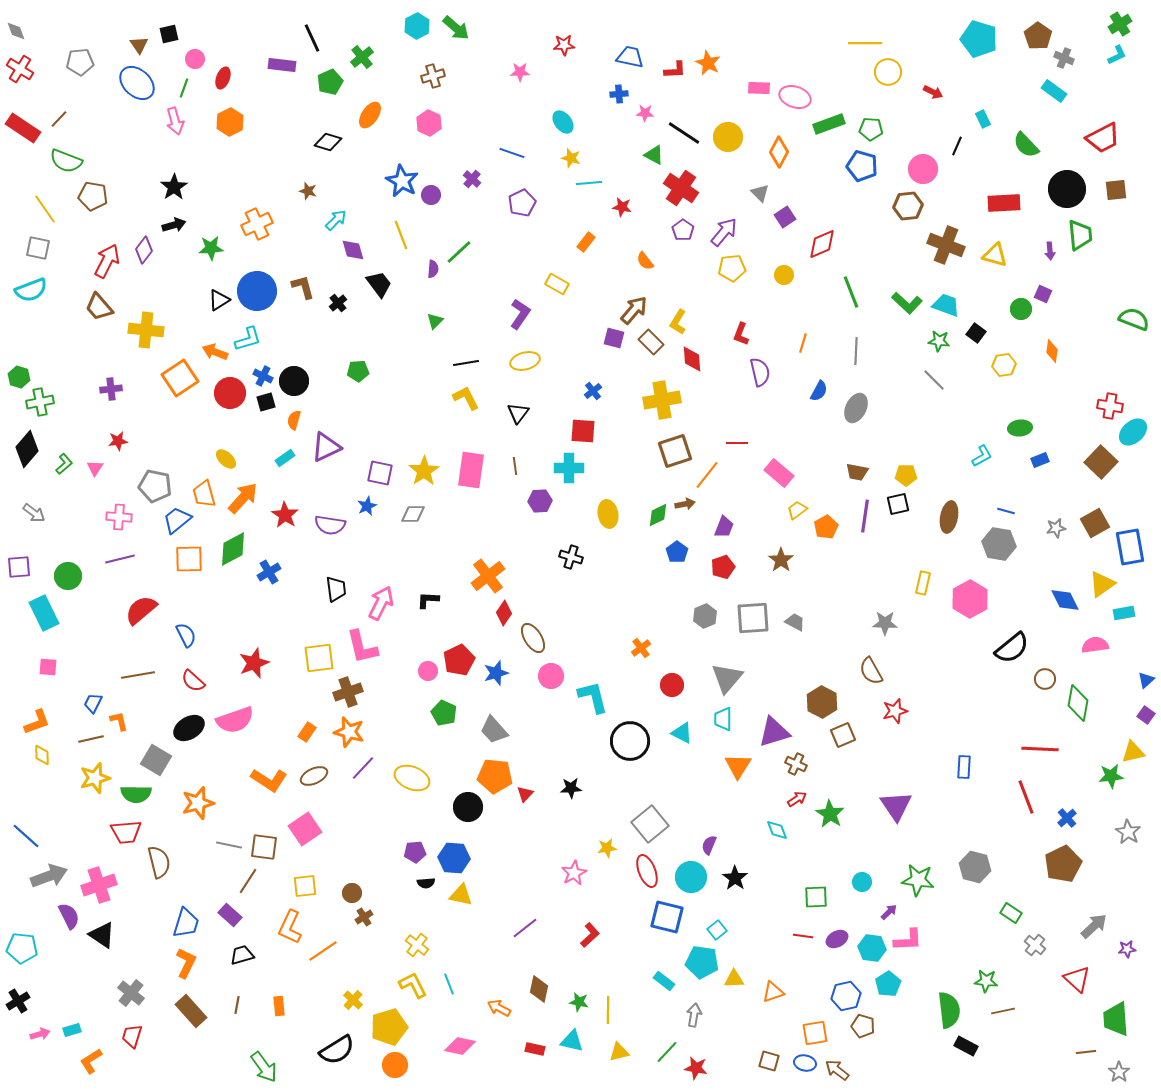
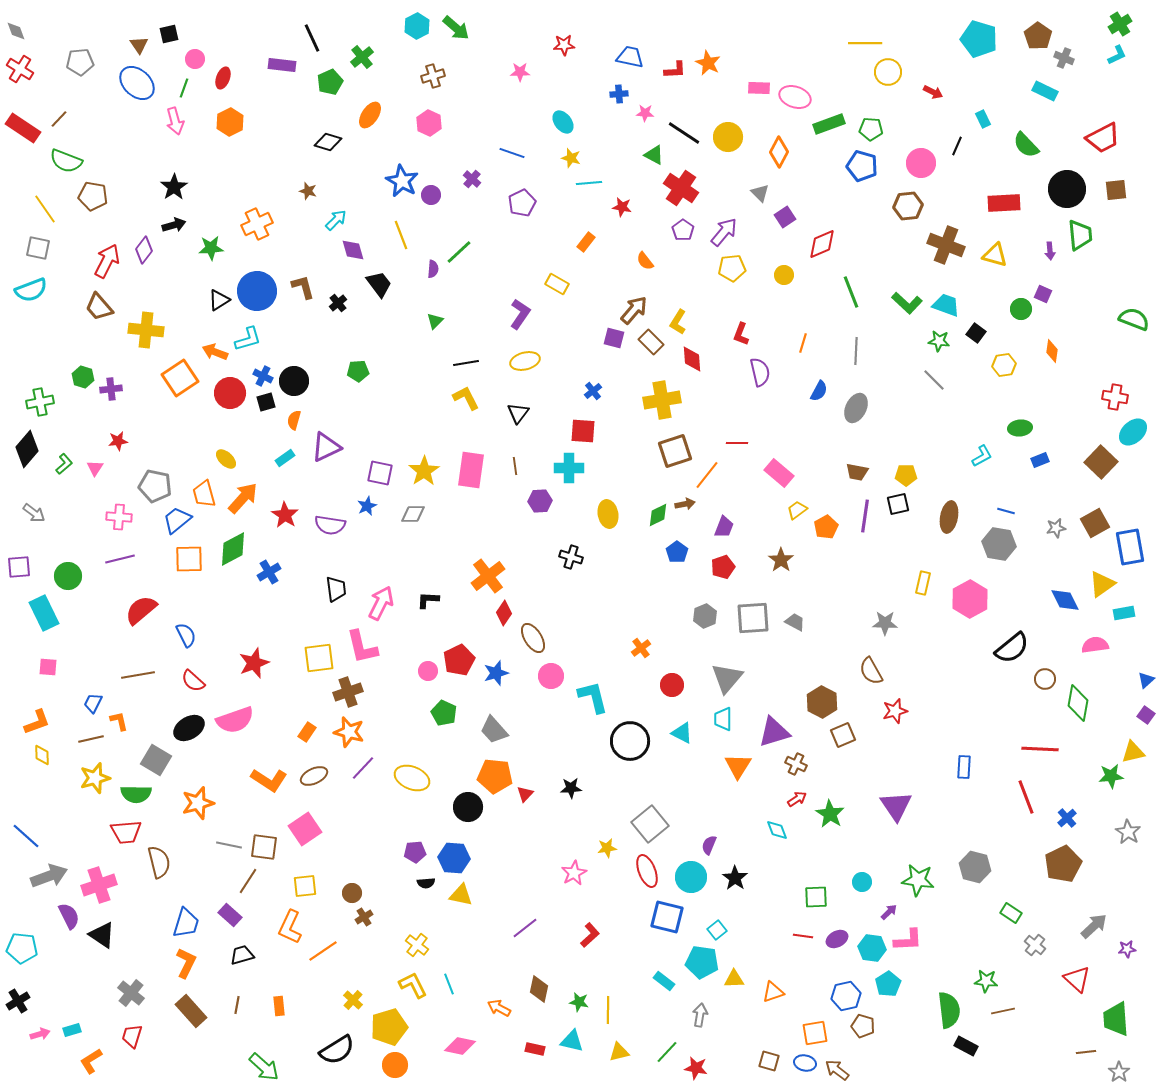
cyan rectangle at (1054, 91): moved 9 px left; rotated 10 degrees counterclockwise
pink circle at (923, 169): moved 2 px left, 6 px up
green hexagon at (19, 377): moved 64 px right
red cross at (1110, 406): moved 5 px right, 9 px up
gray arrow at (694, 1015): moved 6 px right
green arrow at (264, 1067): rotated 12 degrees counterclockwise
